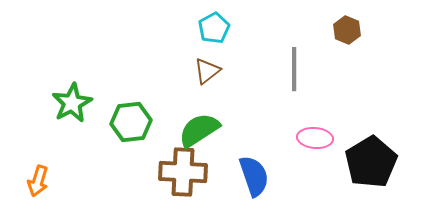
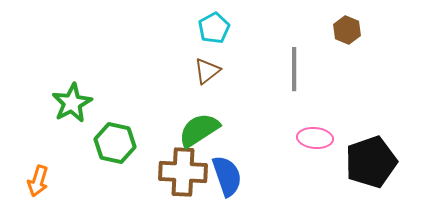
green hexagon: moved 16 px left, 21 px down; rotated 18 degrees clockwise
black pentagon: rotated 12 degrees clockwise
blue semicircle: moved 27 px left
